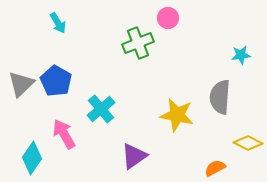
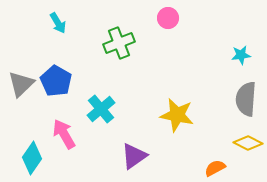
green cross: moved 19 px left
gray semicircle: moved 26 px right, 2 px down
